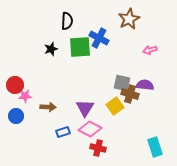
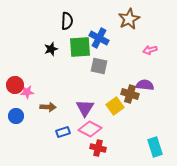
gray square: moved 23 px left, 17 px up
pink star: moved 2 px right, 4 px up
